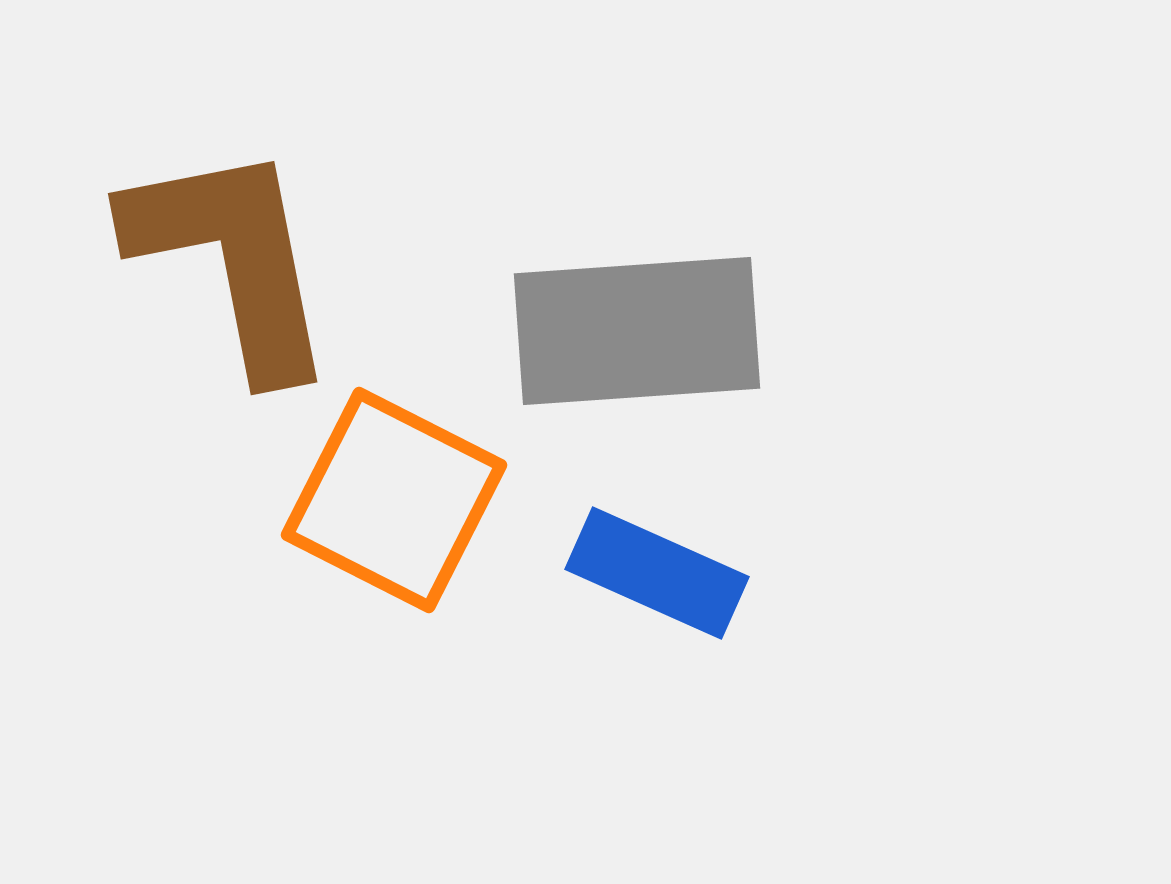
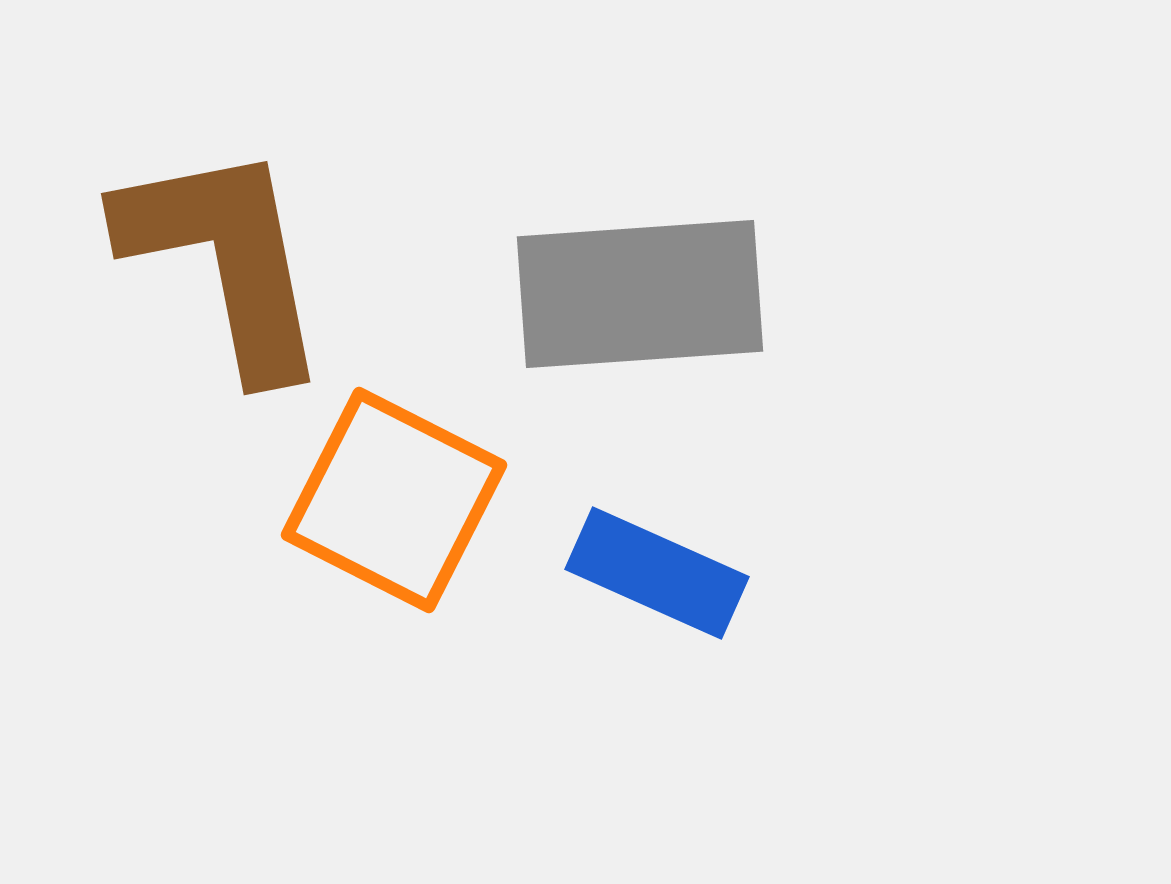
brown L-shape: moved 7 px left
gray rectangle: moved 3 px right, 37 px up
